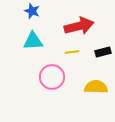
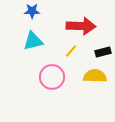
blue star: rotated 21 degrees counterclockwise
red arrow: moved 2 px right; rotated 16 degrees clockwise
cyan triangle: rotated 10 degrees counterclockwise
yellow line: moved 1 px left, 1 px up; rotated 40 degrees counterclockwise
yellow semicircle: moved 1 px left, 11 px up
